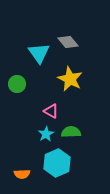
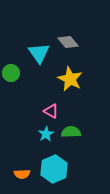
green circle: moved 6 px left, 11 px up
cyan hexagon: moved 3 px left, 6 px down
